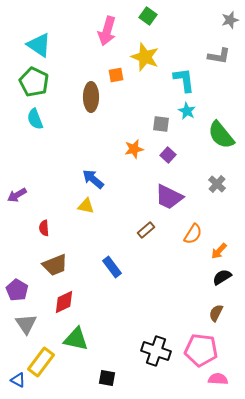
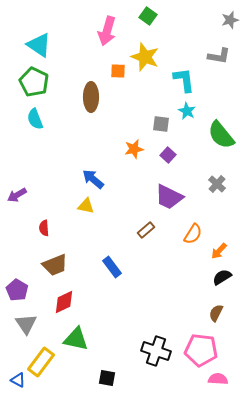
orange square: moved 2 px right, 4 px up; rotated 14 degrees clockwise
